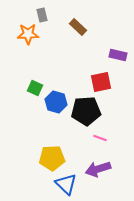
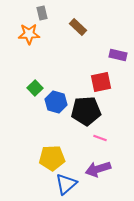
gray rectangle: moved 2 px up
orange star: moved 1 px right
green square: rotated 21 degrees clockwise
blue triangle: rotated 35 degrees clockwise
